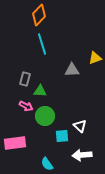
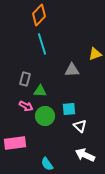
yellow triangle: moved 4 px up
cyan square: moved 7 px right, 27 px up
white arrow: moved 3 px right; rotated 30 degrees clockwise
